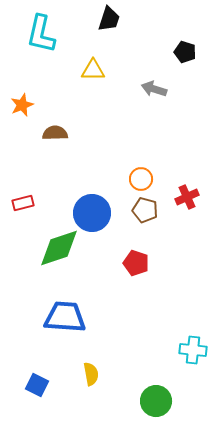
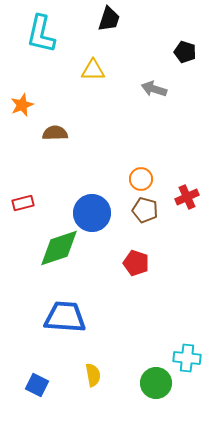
cyan cross: moved 6 px left, 8 px down
yellow semicircle: moved 2 px right, 1 px down
green circle: moved 18 px up
